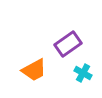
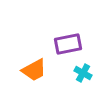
purple rectangle: rotated 24 degrees clockwise
